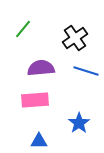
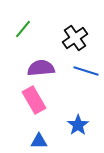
pink rectangle: moved 1 px left; rotated 64 degrees clockwise
blue star: moved 1 px left, 2 px down
